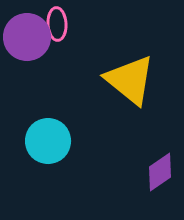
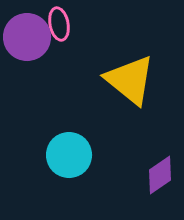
pink ellipse: moved 2 px right; rotated 8 degrees counterclockwise
cyan circle: moved 21 px right, 14 px down
purple diamond: moved 3 px down
